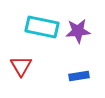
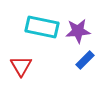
blue rectangle: moved 6 px right, 16 px up; rotated 36 degrees counterclockwise
